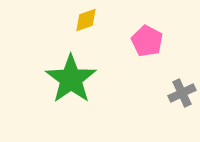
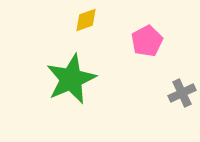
pink pentagon: rotated 16 degrees clockwise
green star: rotated 12 degrees clockwise
